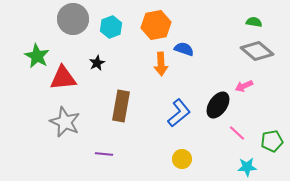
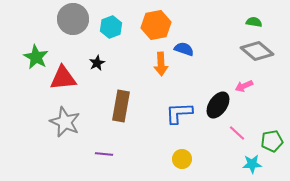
green star: moved 1 px left, 1 px down
blue L-shape: rotated 144 degrees counterclockwise
cyan star: moved 5 px right, 3 px up
